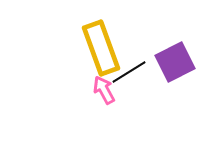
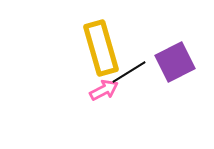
yellow rectangle: rotated 4 degrees clockwise
pink arrow: rotated 92 degrees clockwise
